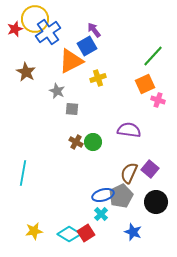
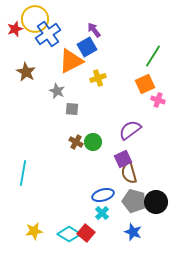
blue cross: moved 2 px down
blue square: moved 1 px down
green line: rotated 10 degrees counterclockwise
purple semicircle: moved 1 px right; rotated 45 degrees counterclockwise
purple square: moved 27 px left, 10 px up; rotated 24 degrees clockwise
brown semicircle: rotated 40 degrees counterclockwise
gray pentagon: moved 13 px right, 5 px down; rotated 30 degrees counterclockwise
cyan cross: moved 1 px right, 1 px up
red square: rotated 18 degrees counterclockwise
